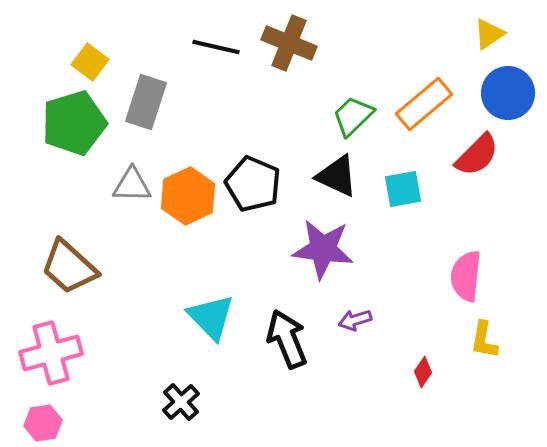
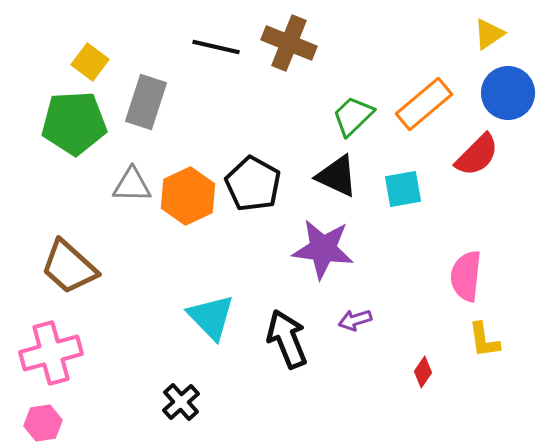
green pentagon: rotated 14 degrees clockwise
black pentagon: rotated 6 degrees clockwise
yellow L-shape: rotated 18 degrees counterclockwise
